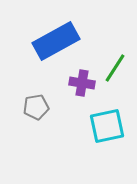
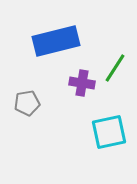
blue rectangle: rotated 15 degrees clockwise
gray pentagon: moved 9 px left, 4 px up
cyan square: moved 2 px right, 6 px down
